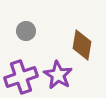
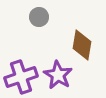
gray circle: moved 13 px right, 14 px up
